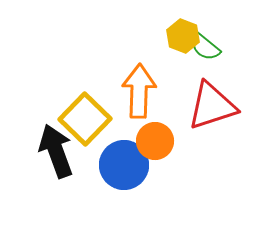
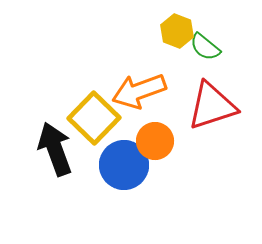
yellow hexagon: moved 6 px left, 5 px up
orange arrow: rotated 112 degrees counterclockwise
yellow square: moved 9 px right, 1 px up
black arrow: moved 1 px left, 2 px up
